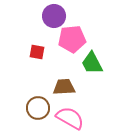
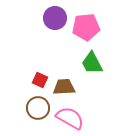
purple circle: moved 1 px right, 2 px down
pink pentagon: moved 14 px right, 12 px up
red square: moved 3 px right, 28 px down; rotated 14 degrees clockwise
